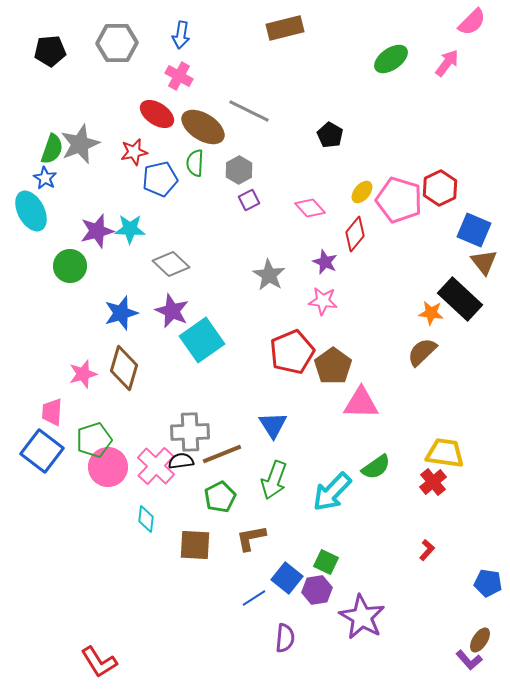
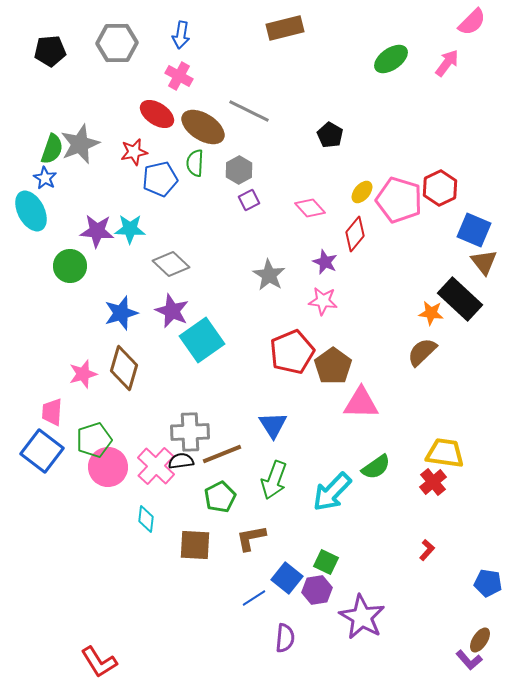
purple star at (97, 231): rotated 20 degrees clockwise
